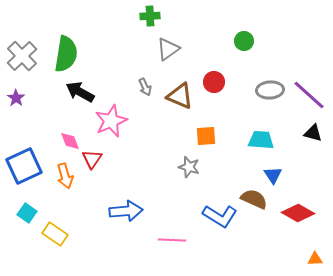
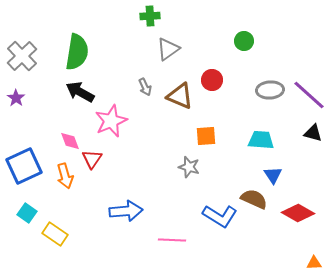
green semicircle: moved 11 px right, 2 px up
red circle: moved 2 px left, 2 px up
orange triangle: moved 1 px left, 4 px down
